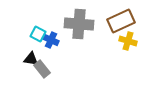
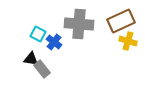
blue cross: moved 3 px right, 2 px down; rotated 14 degrees clockwise
